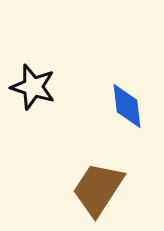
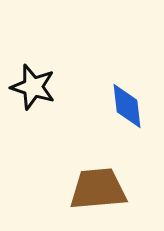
brown trapezoid: rotated 52 degrees clockwise
